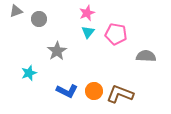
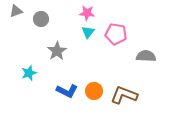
pink star: rotated 28 degrees clockwise
gray circle: moved 2 px right
brown L-shape: moved 4 px right, 1 px down
